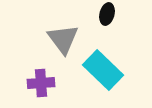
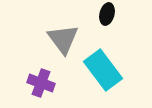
cyan rectangle: rotated 9 degrees clockwise
purple cross: rotated 24 degrees clockwise
